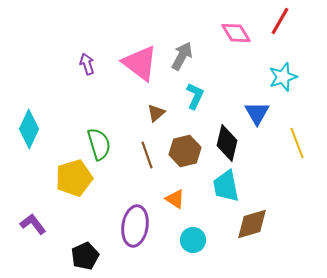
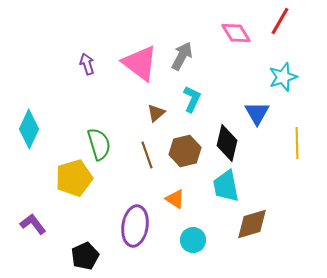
cyan L-shape: moved 3 px left, 3 px down
yellow line: rotated 20 degrees clockwise
